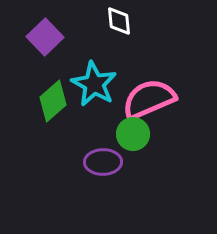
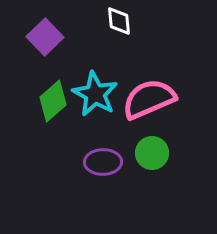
cyan star: moved 1 px right, 10 px down
green circle: moved 19 px right, 19 px down
